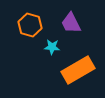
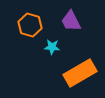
purple trapezoid: moved 2 px up
orange rectangle: moved 2 px right, 3 px down
